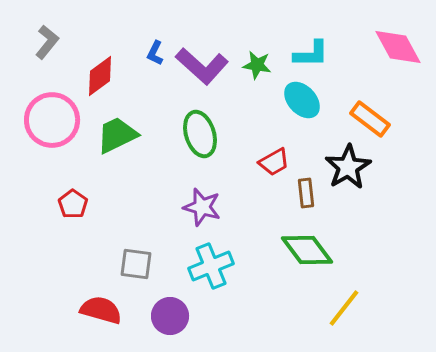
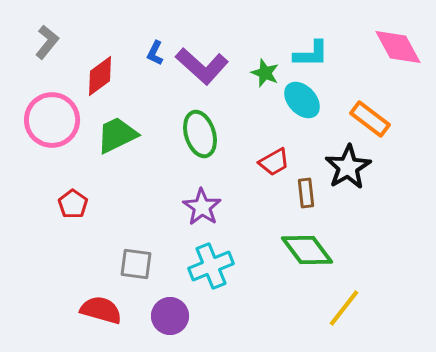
green star: moved 8 px right, 8 px down; rotated 12 degrees clockwise
purple star: rotated 18 degrees clockwise
